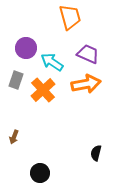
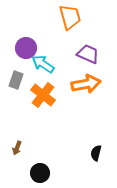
cyan arrow: moved 9 px left, 2 px down
orange cross: moved 5 px down; rotated 10 degrees counterclockwise
brown arrow: moved 3 px right, 11 px down
